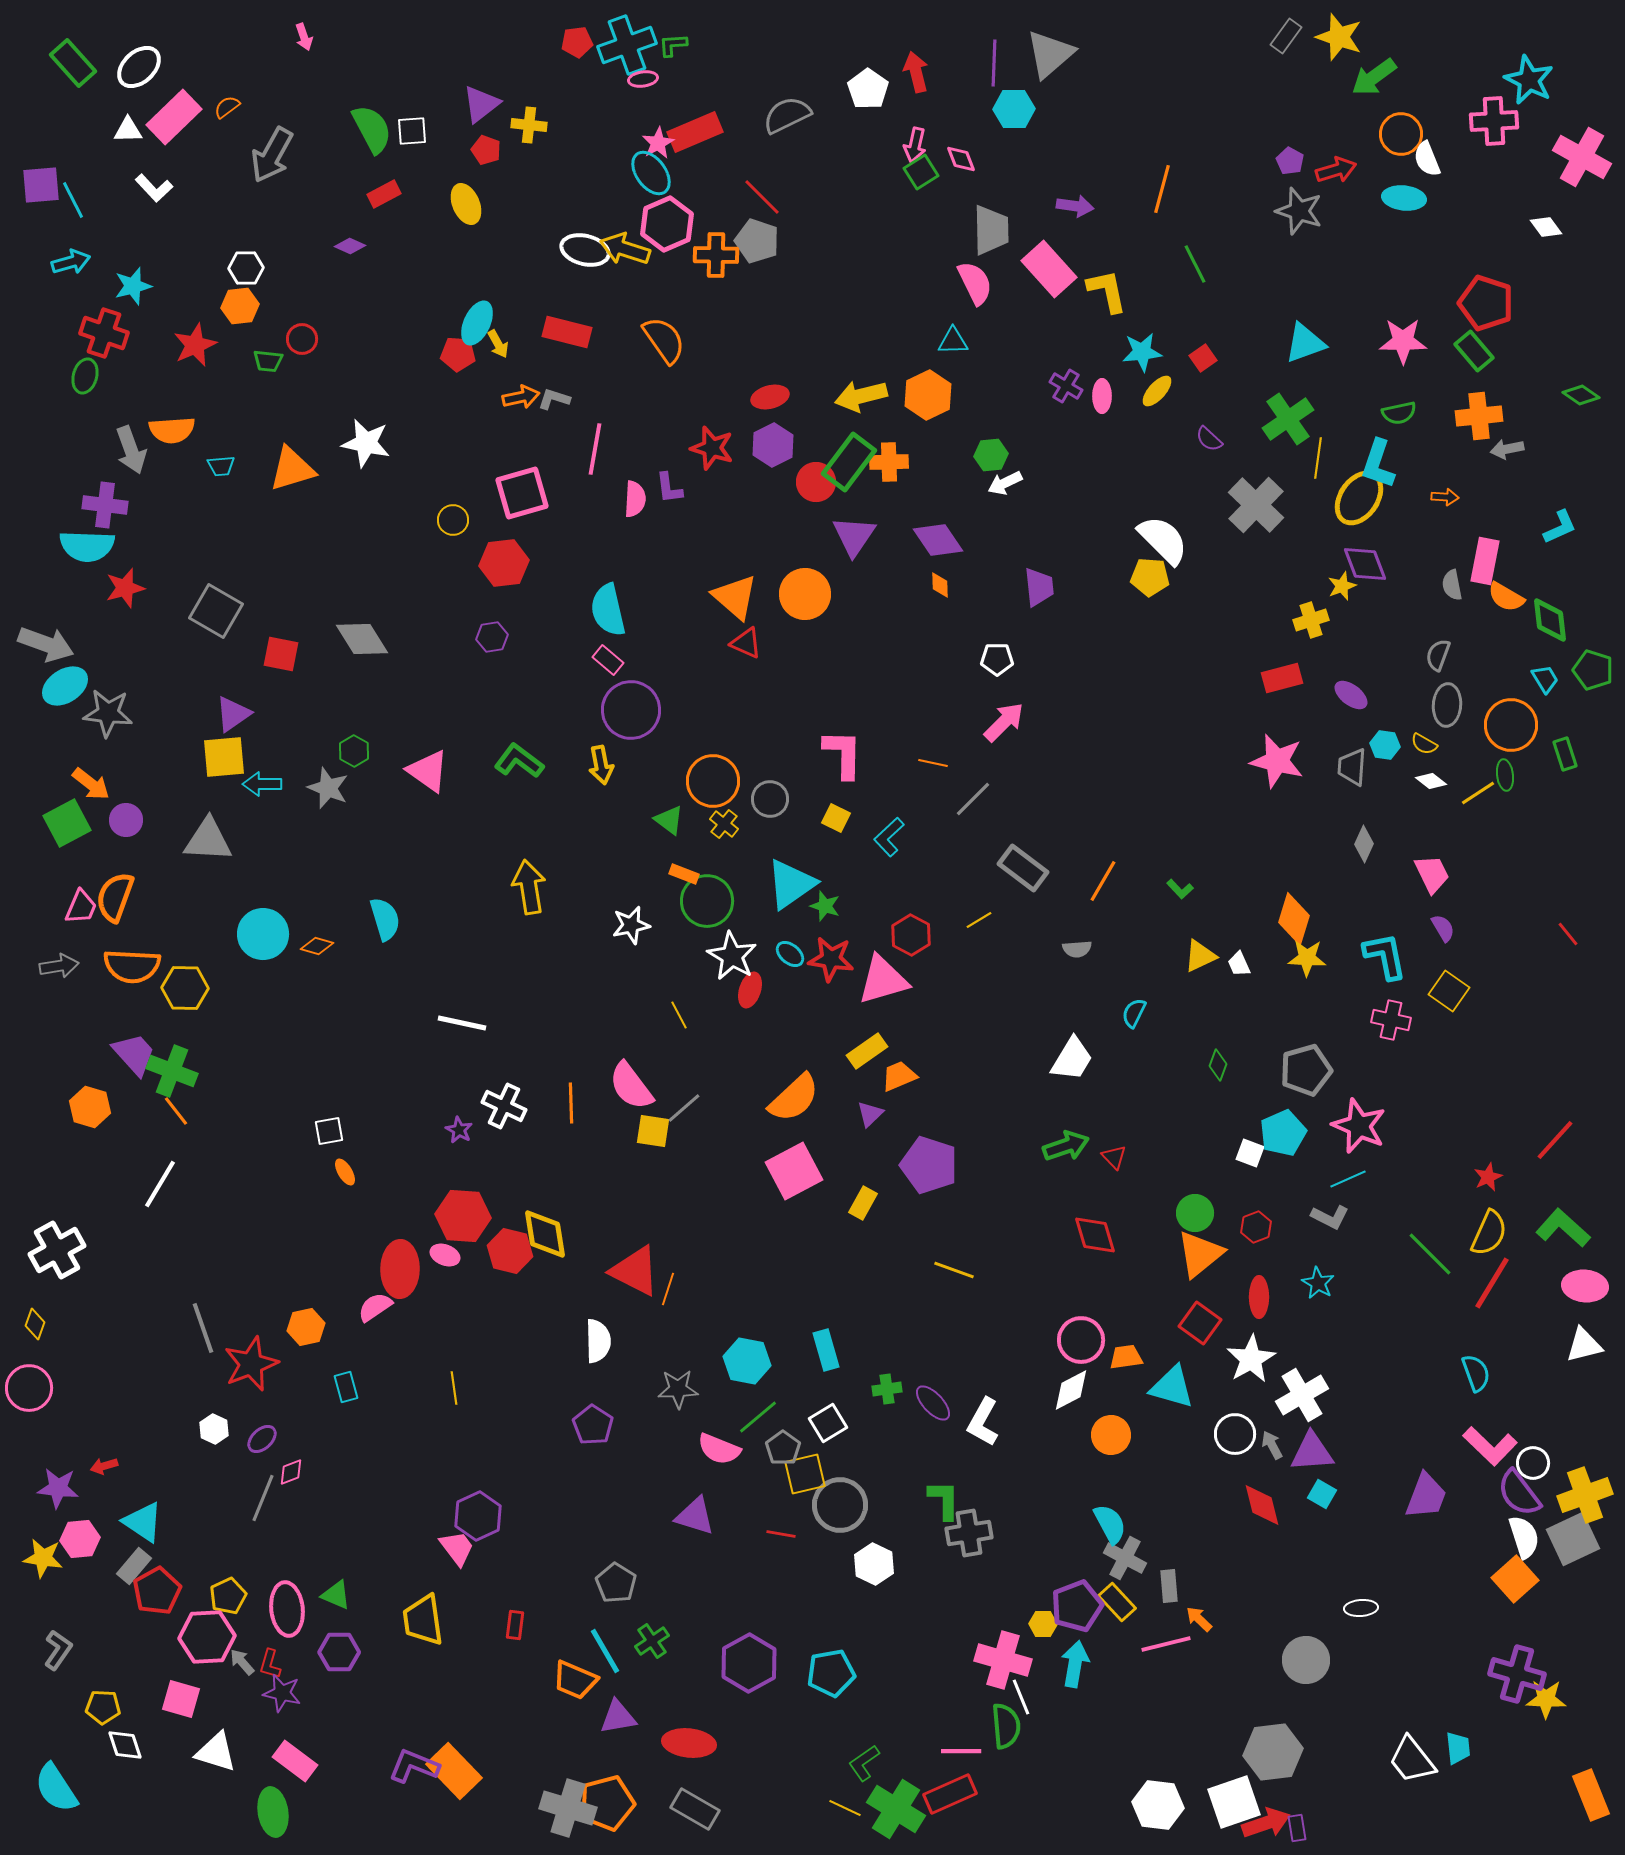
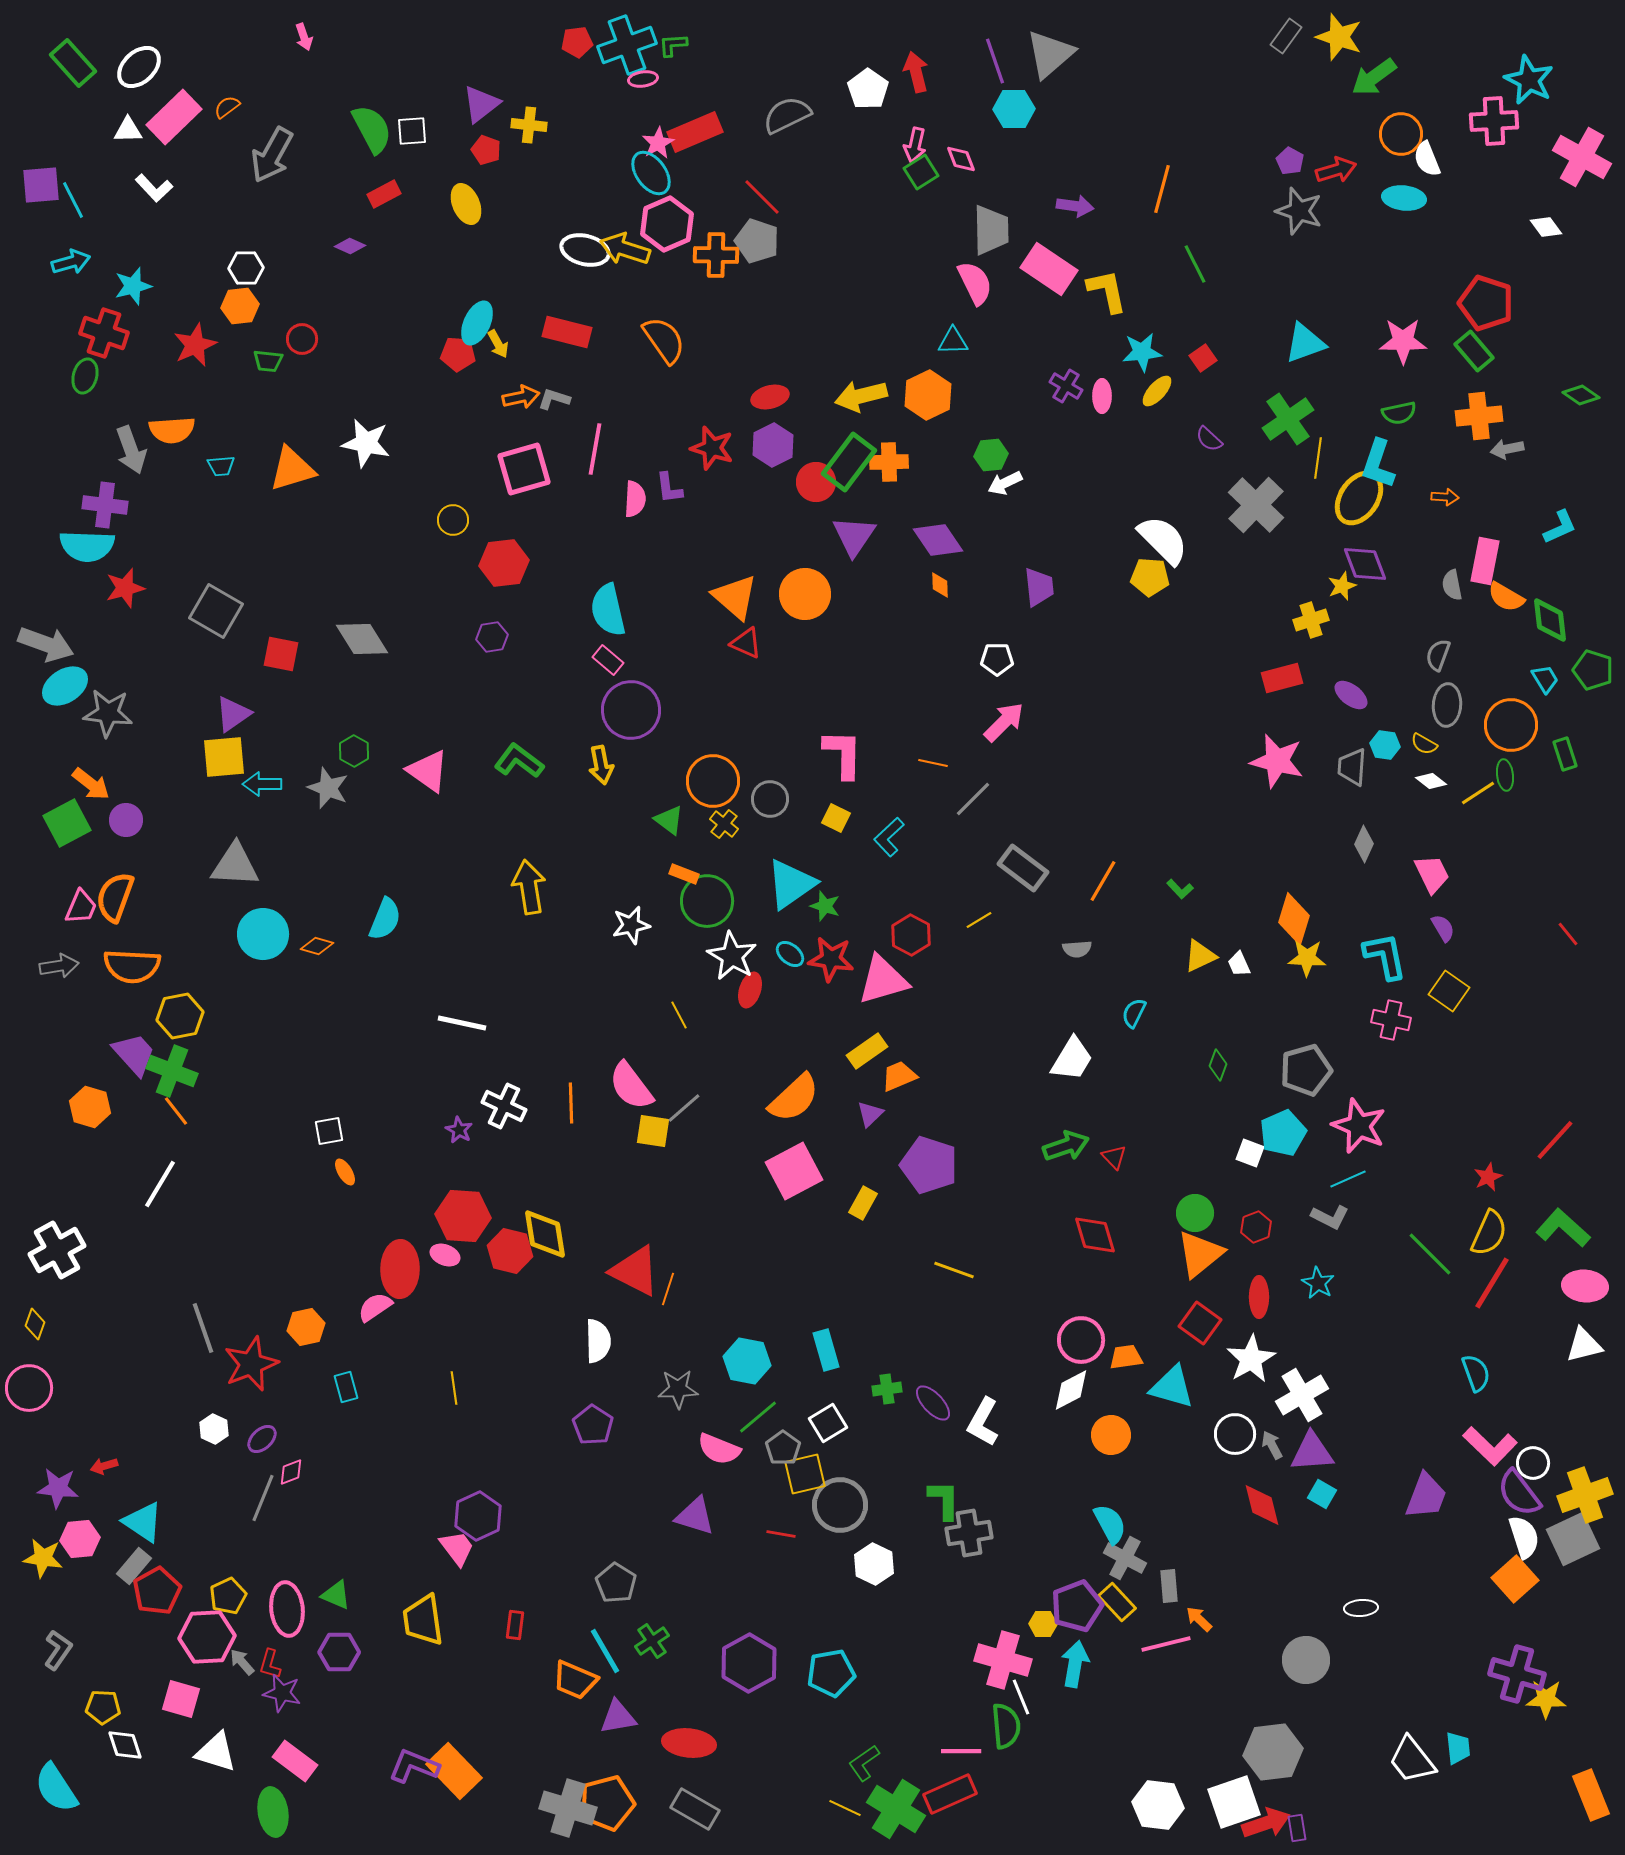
purple line at (994, 63): moved 1 px right, 2 px up; rotated 21 degrees counterclockwise
pink rectangle at (1049, 269): rotated 14 degrees counterclockwise
pink square at (522, 493): moved 2 px right, 24 px up
gray triangle at (208, 840): moved 27 px right, 25 px down
cyan semicircle at (385, 919): rotated 39 degrees clockwise
yellow hexagon at (185, 988): moved 5 px left, 28 px down; rotated 12 degrees counterclockwise
